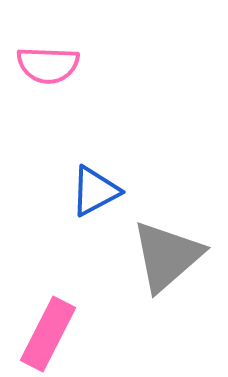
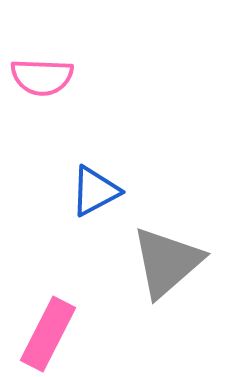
pink semicircle: moved 6 px left, 12 px down
gray triangle: moved 6 px down
